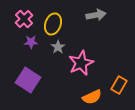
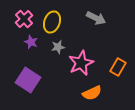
gray arrow: moved 3 px down; rotated 36 degrees clockwise
yellow ellipse: moved 1 px left, 2 px up
purple star: rotated 24 degrees clockwise
gray star: rotated 24 degrees clockwise
orange rectangle: moved 1 px left, 18 px up
orange semicircle: moved 4 px up
